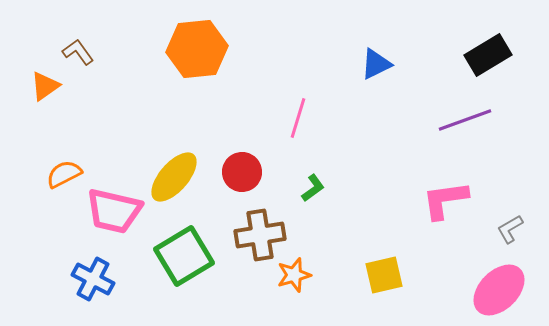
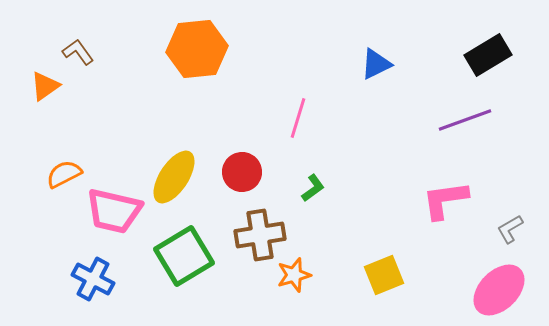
yellow ellipse: rotated 8 degrees counterclockwise
yellow square: rotated 9 degrees counterclockwise
